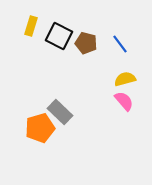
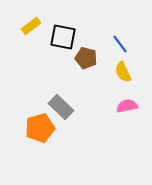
yellow rectangle: rotated 36 degrees clockwise
black square: moved 4 px right, 1 px down; rotated 16 degrees counterclockwise
brown pentagon: moved 15 px down
yellow semicircle: moved 2 px left, 7 px up; rotated 100 degrees counterclockwise
pink semicircle: moved 3 px right, 5 px down; rotated 60 degrees counterclockwise
gray rectangle: moved 1 px right, 5 px up
